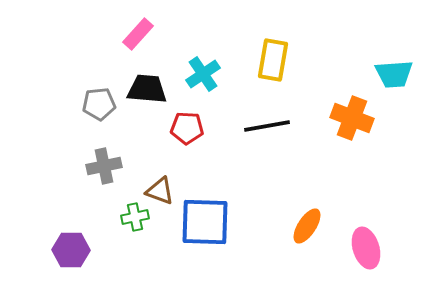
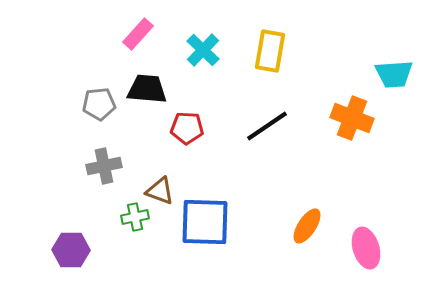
yellow rectangle: moved 3 px left, 9 px up
cyan cross: moved 24 px up; rotated 12 degrees counterclockwise
black line: rotated 24 degrees counterclockwise
